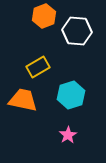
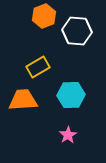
cyan hexagon: rotated 16 degrees clockwise
orange trapezoid: rotated 16 degrees counterclockwise
